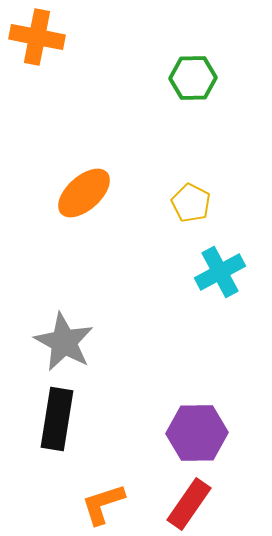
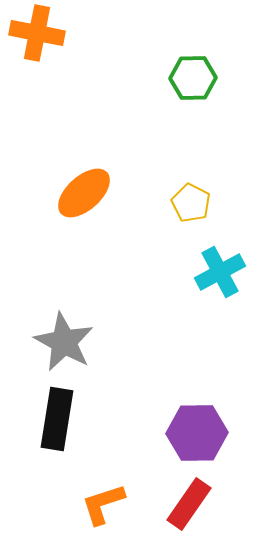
orange cross: moved 4 px up
